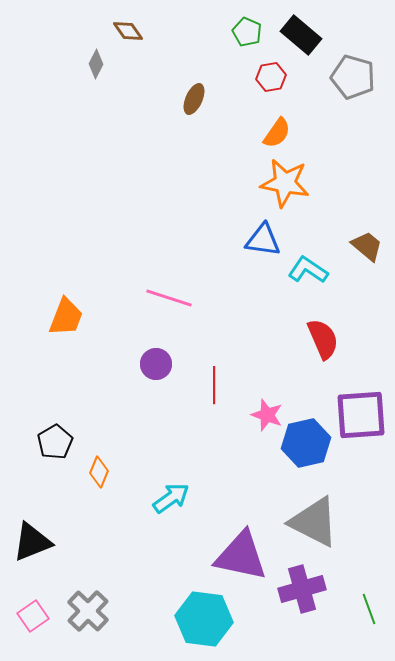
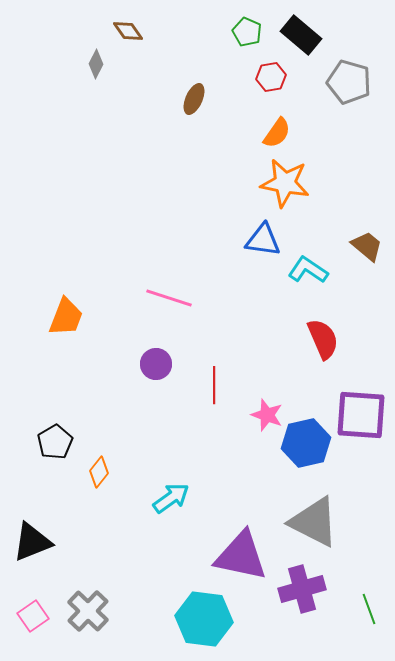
gray pentagon: moved 4 px left, 5 px down
purple square: rotated 8 degrees clockwise
orange diamond: rotated 16 degrees clockwise
